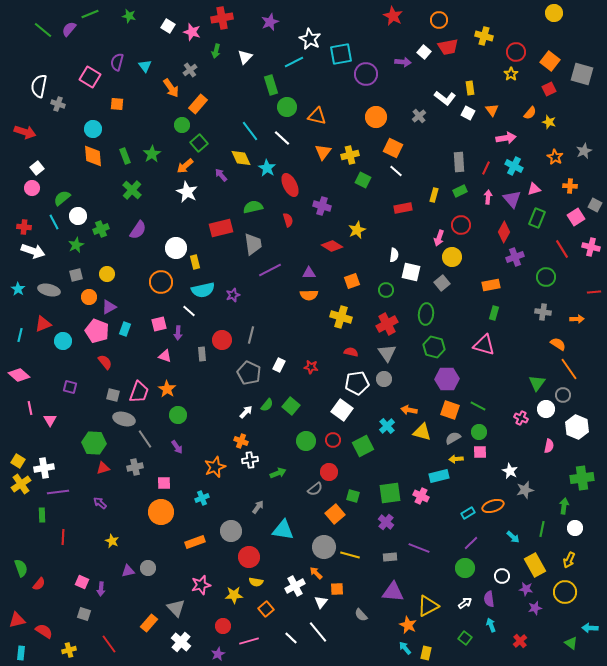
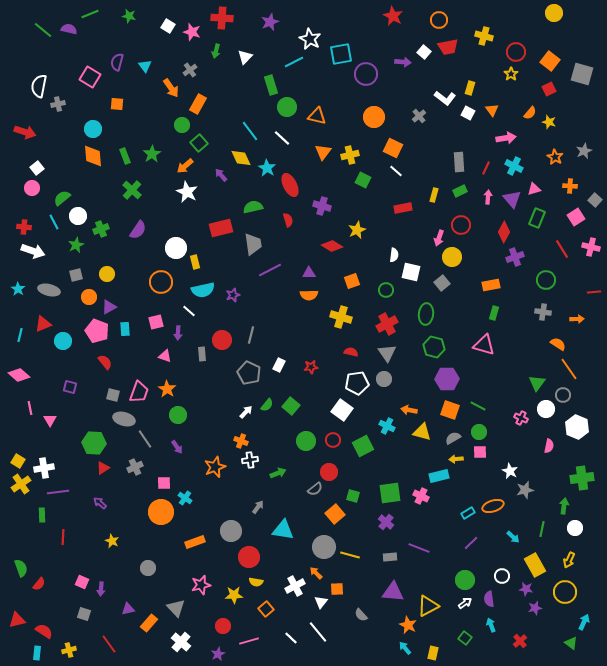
red cross at (222, 18): rotated 15 degrees clockwise
purple semicircle at (69, 29): rotated 63 degrees clockwise
yellow rectangle at (470, 88): rotated 24 degrees clockwise
gray cross at (58, 104): rotated 32 degrees counterclockwise
orange rectangle at (198, 104): rotated 12 degrees counterclockwise
orange circle at (376, 117): moved 2 px left
gray square at (595, 205): moved 5 px up; rotated 16 degrees clockwise
green circle at (546, 277): moved 3 px down
pink square at (159, 324): moved 3 px left, 2 px up
cyan rectangle at (125, 329): rotated 24 degrees counterclockwise
red star at (311, 367): rotated 16 degrees counterclockwise
cyan cross at (387, 426): rotated 21 degrees counterclockwise
gray cross at (135, 467): rotated 14 degrees counterclockwise
red triangle at (103, 468): rotated 16 degrees counterclockwise
cyan cross at (202, 498): moved 17 px left; rotated 32 degrees counterclockwise
green circle at (465, 568): moved 12 px down
purple triangle at (128, 571): moved 38 px down
cyan arrow at (590, 628): moved 6 px left, 6 px up; rotated 112 degrees clockwise
cyan rectangle at (21, 653): moved 16 px right
yellow rectangle at (426, 653): moved 7 px right
